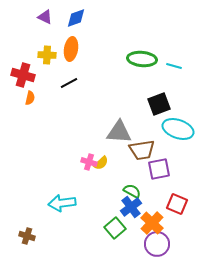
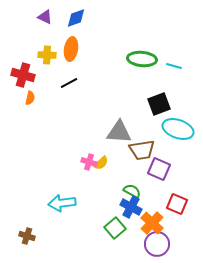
purple square: rotated 35 degrees clockwise
blue cross: rotated 25 degrees counterclockwise
